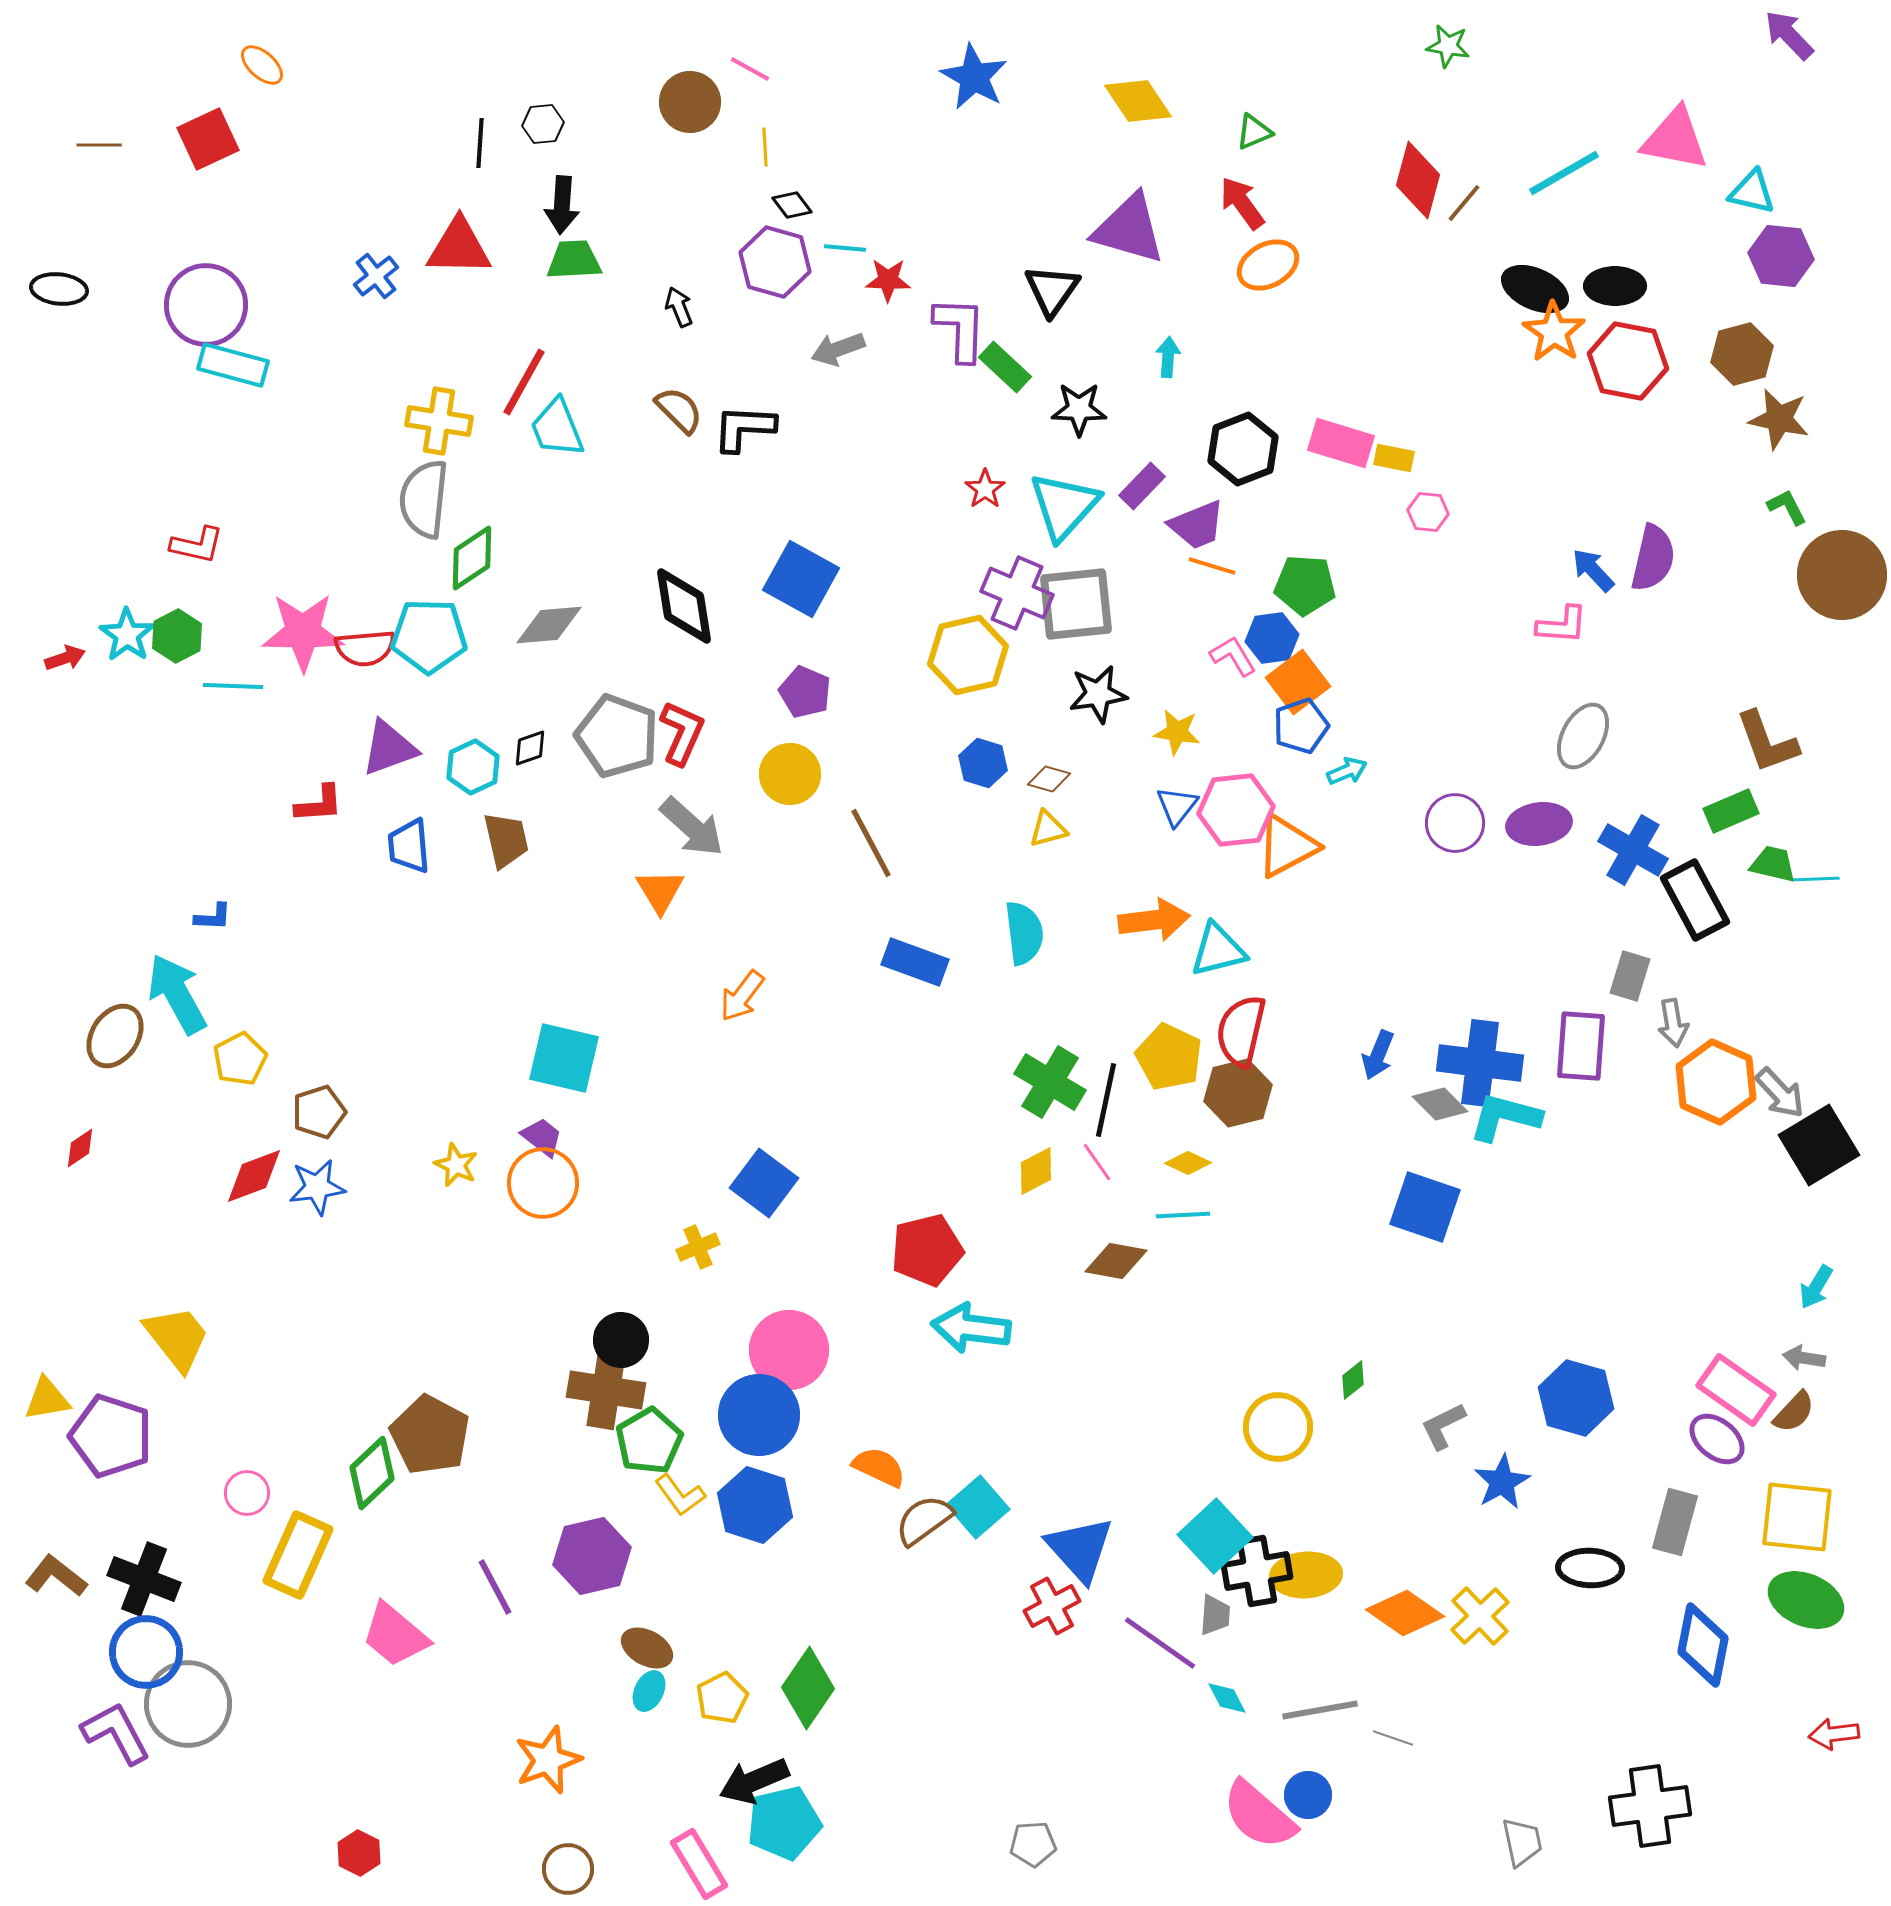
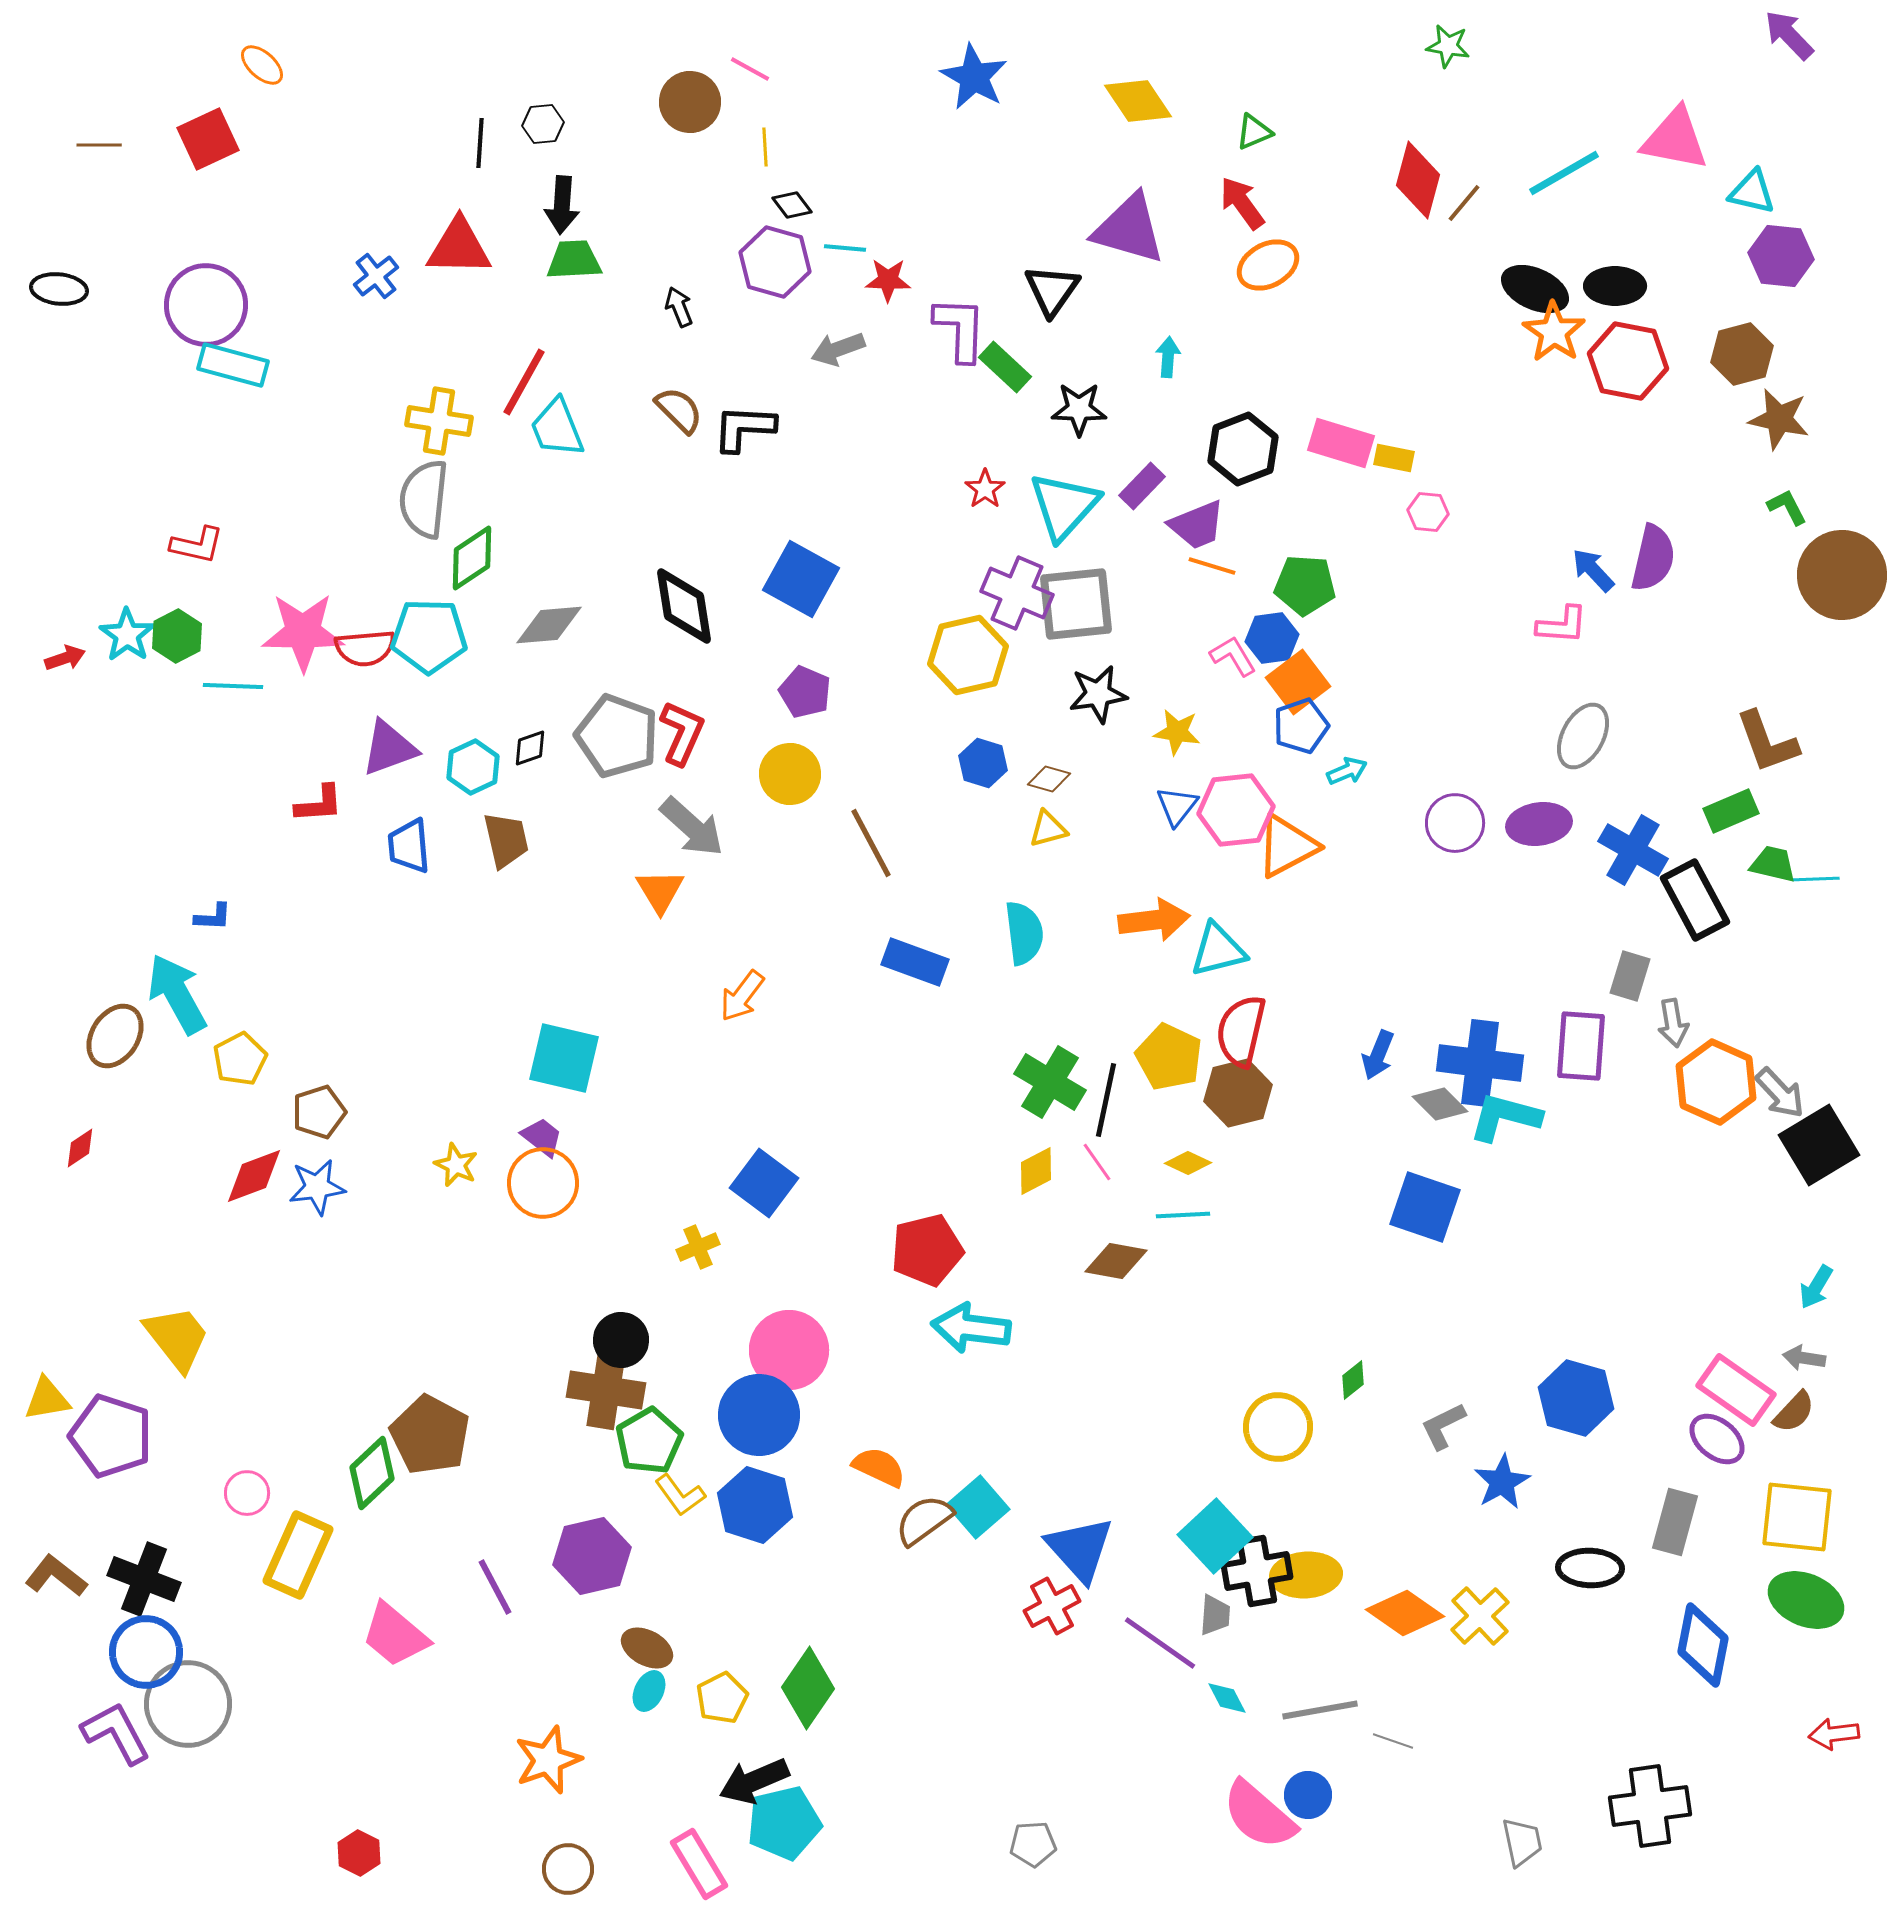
gray line at (1393, 1738): moved 3 px down
